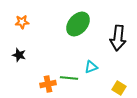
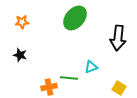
green ellipse: moved 3 px left, 6 px up
black star: moved 1 px right
orange cross: moved 1 px right, 3 px down
